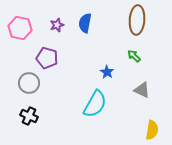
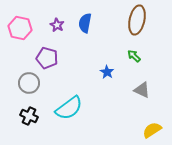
brown ellipse: rotated 8 degrees clockwise
purple star: rotated 24 degrees counterclockwise
cyan semicircle: moved 26 px left, 4 px down; rotated 24 degrees clockwise
yellow semicircle: rotated 132 degrees counterclockwise
